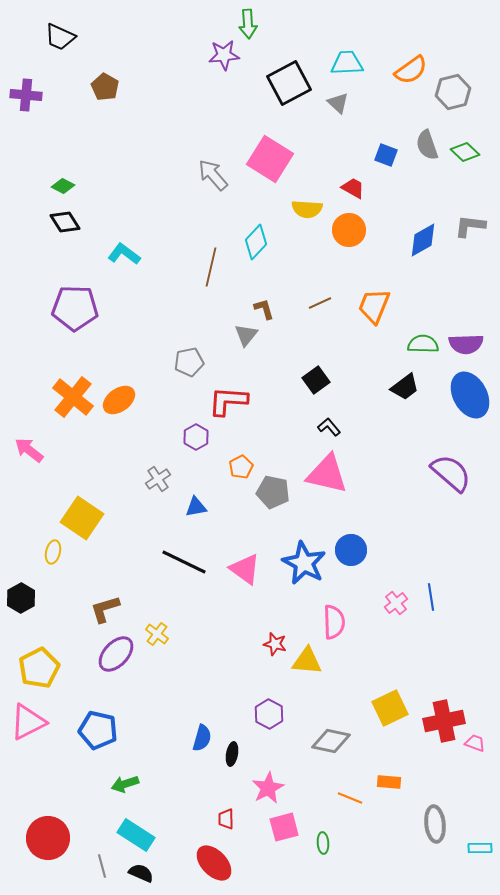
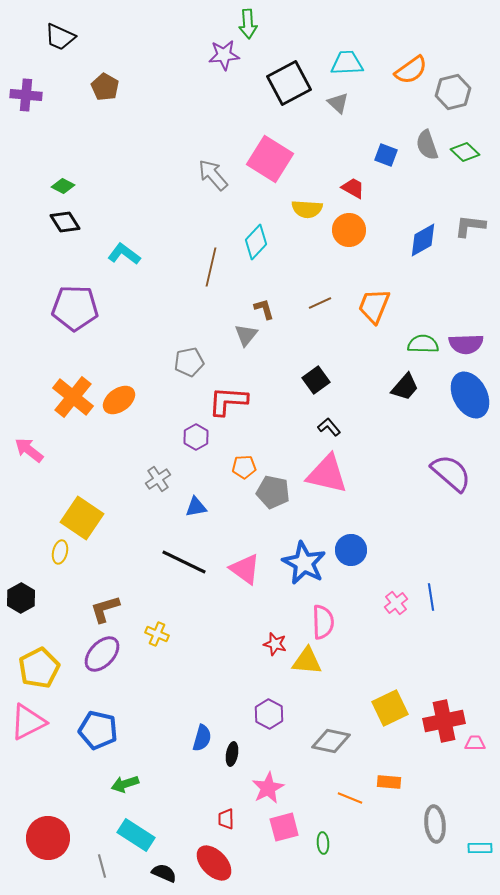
black trapezoid at (405, 387): rotated 12 degrees counterclockwise
orange pentagon at (241, 467): moved 3 px right; rotated 25 degrees clockwise
yellow ellipse at (53, 552): moved 7 px right
pink semicircle at (334, 622): moved 11 px left
yellow cross at (157, 634): rotated 15 degrees counterclockwise
purple ellipse at (116, 654): moved 14 px left
pink trapezoid at (475, 743): rotated 20 degrees counterclockwise
black semicircle at (141, 873): moved 23 px right
